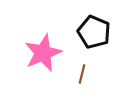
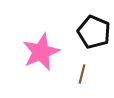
pink star: moved 2 px left, 1 px up
